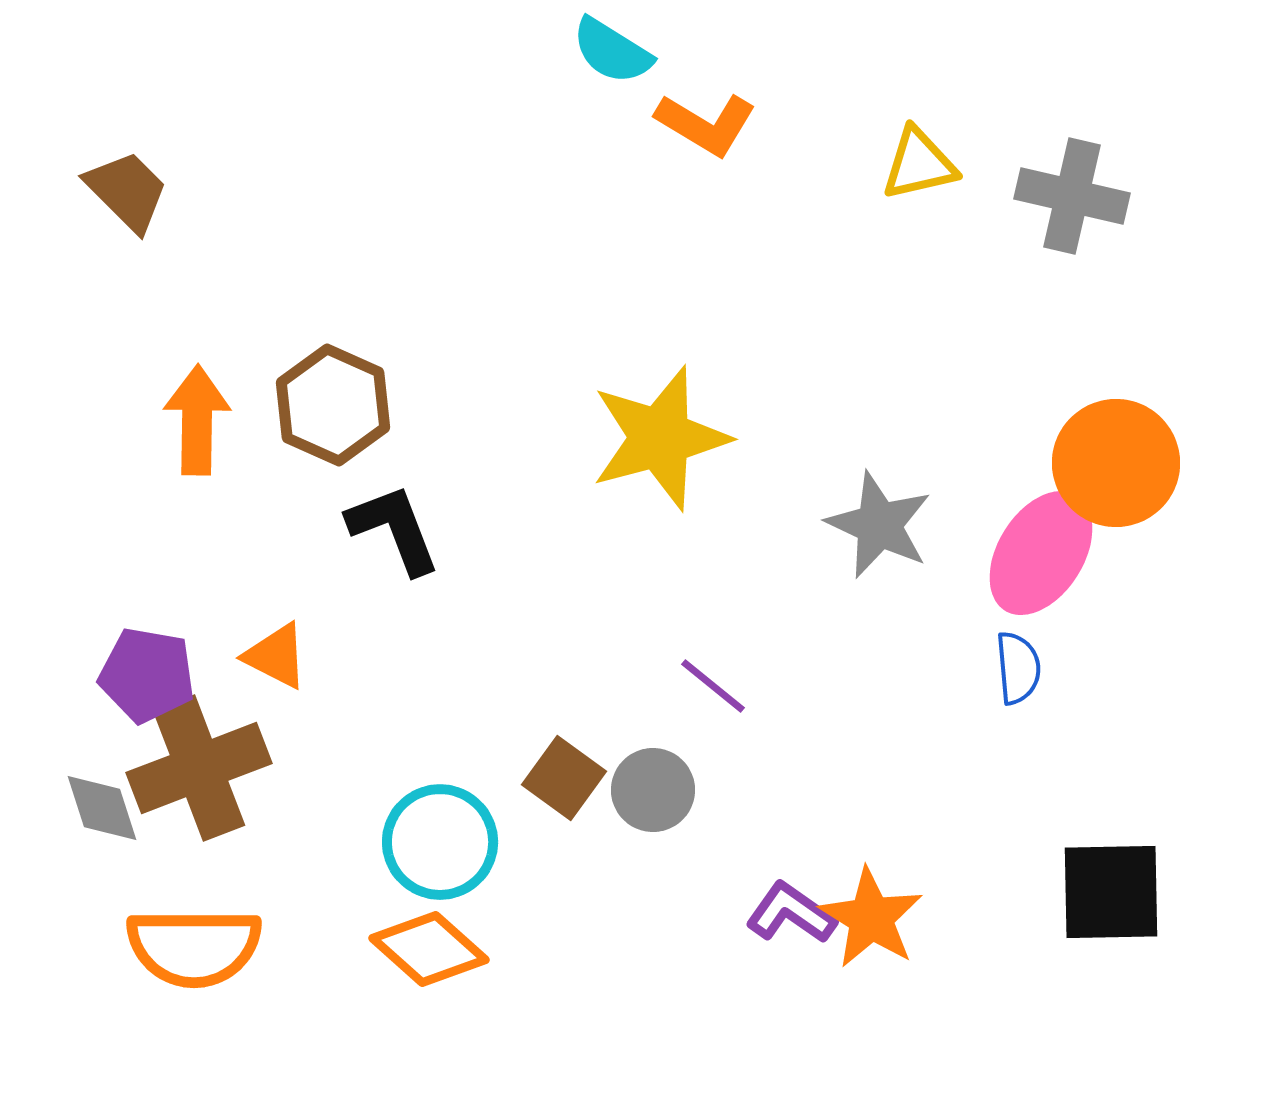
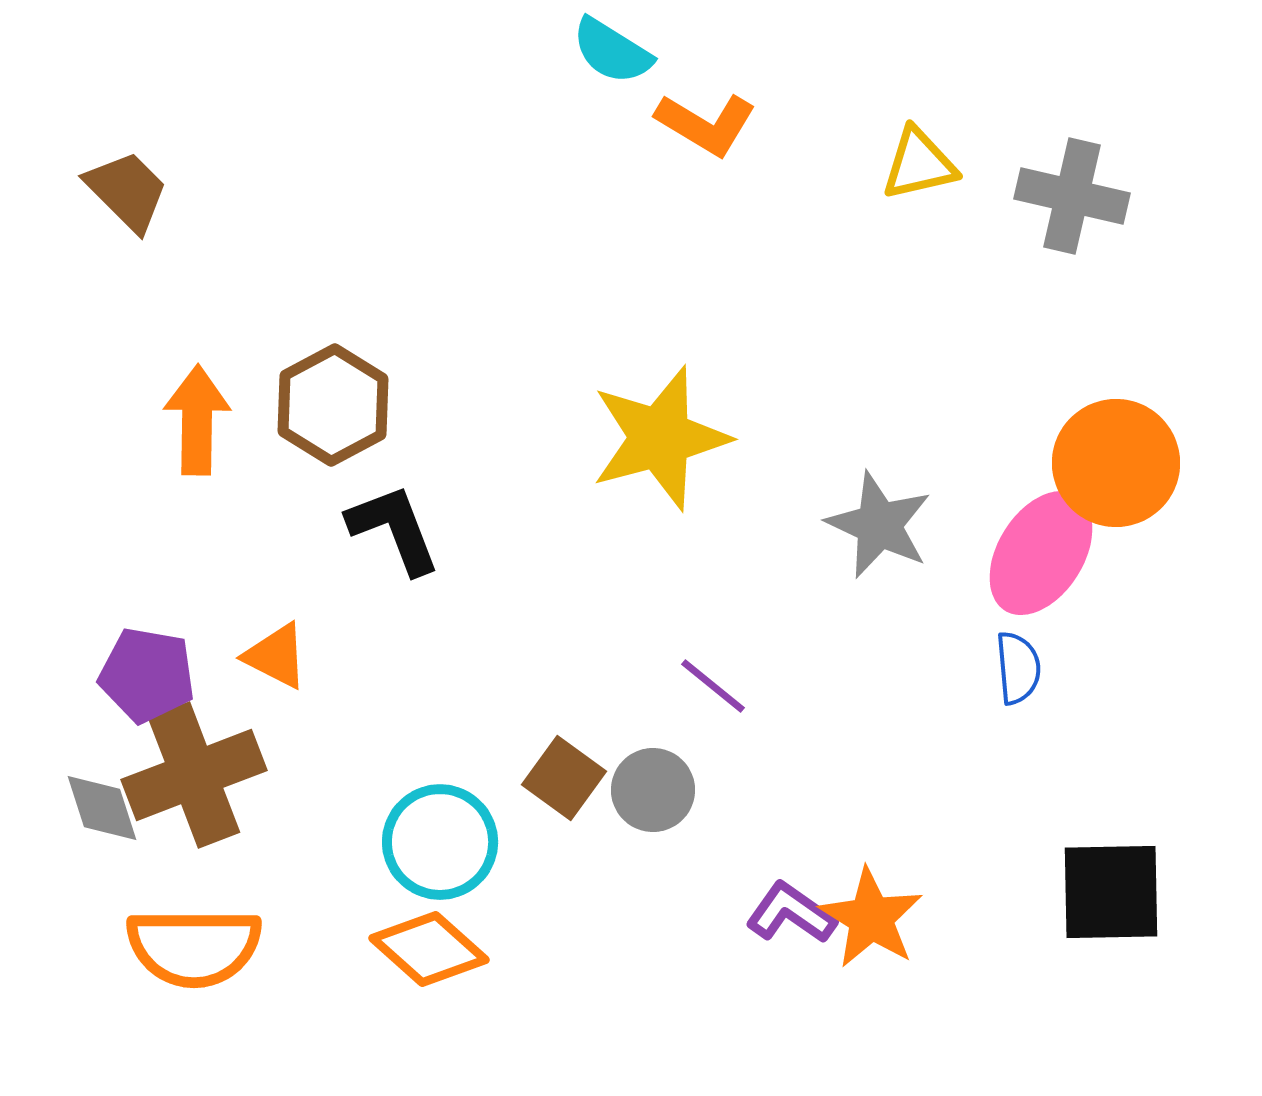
brown hexagon: rotated 8 degrees clockwise
brown cross: moved 5 px left, 7 px down
